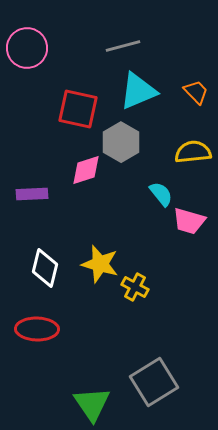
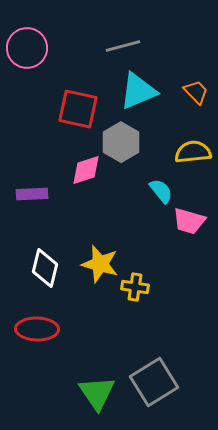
cyan semicircle: moved 3 px up
yellow cross: rotated 20 degrees counterclockwise
green triangle: moved 5 px right, 11 px up
